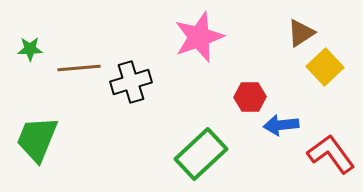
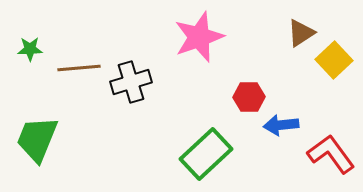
yellow square: moved 9 px right, 7 px up
red hexagon: moved 1 px left
green rectangle: moved 5 px right
